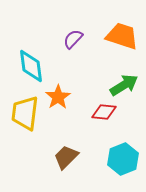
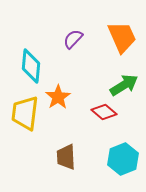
orange trapezoid: moved 1 px down; rotated 48 degrees clockwise
cyan diamond: rotated 12 degrees clockwise
red diamond: rotated 35 degrees clockwise
brown trapezoid: rotated 48 degrees counterclockwise
